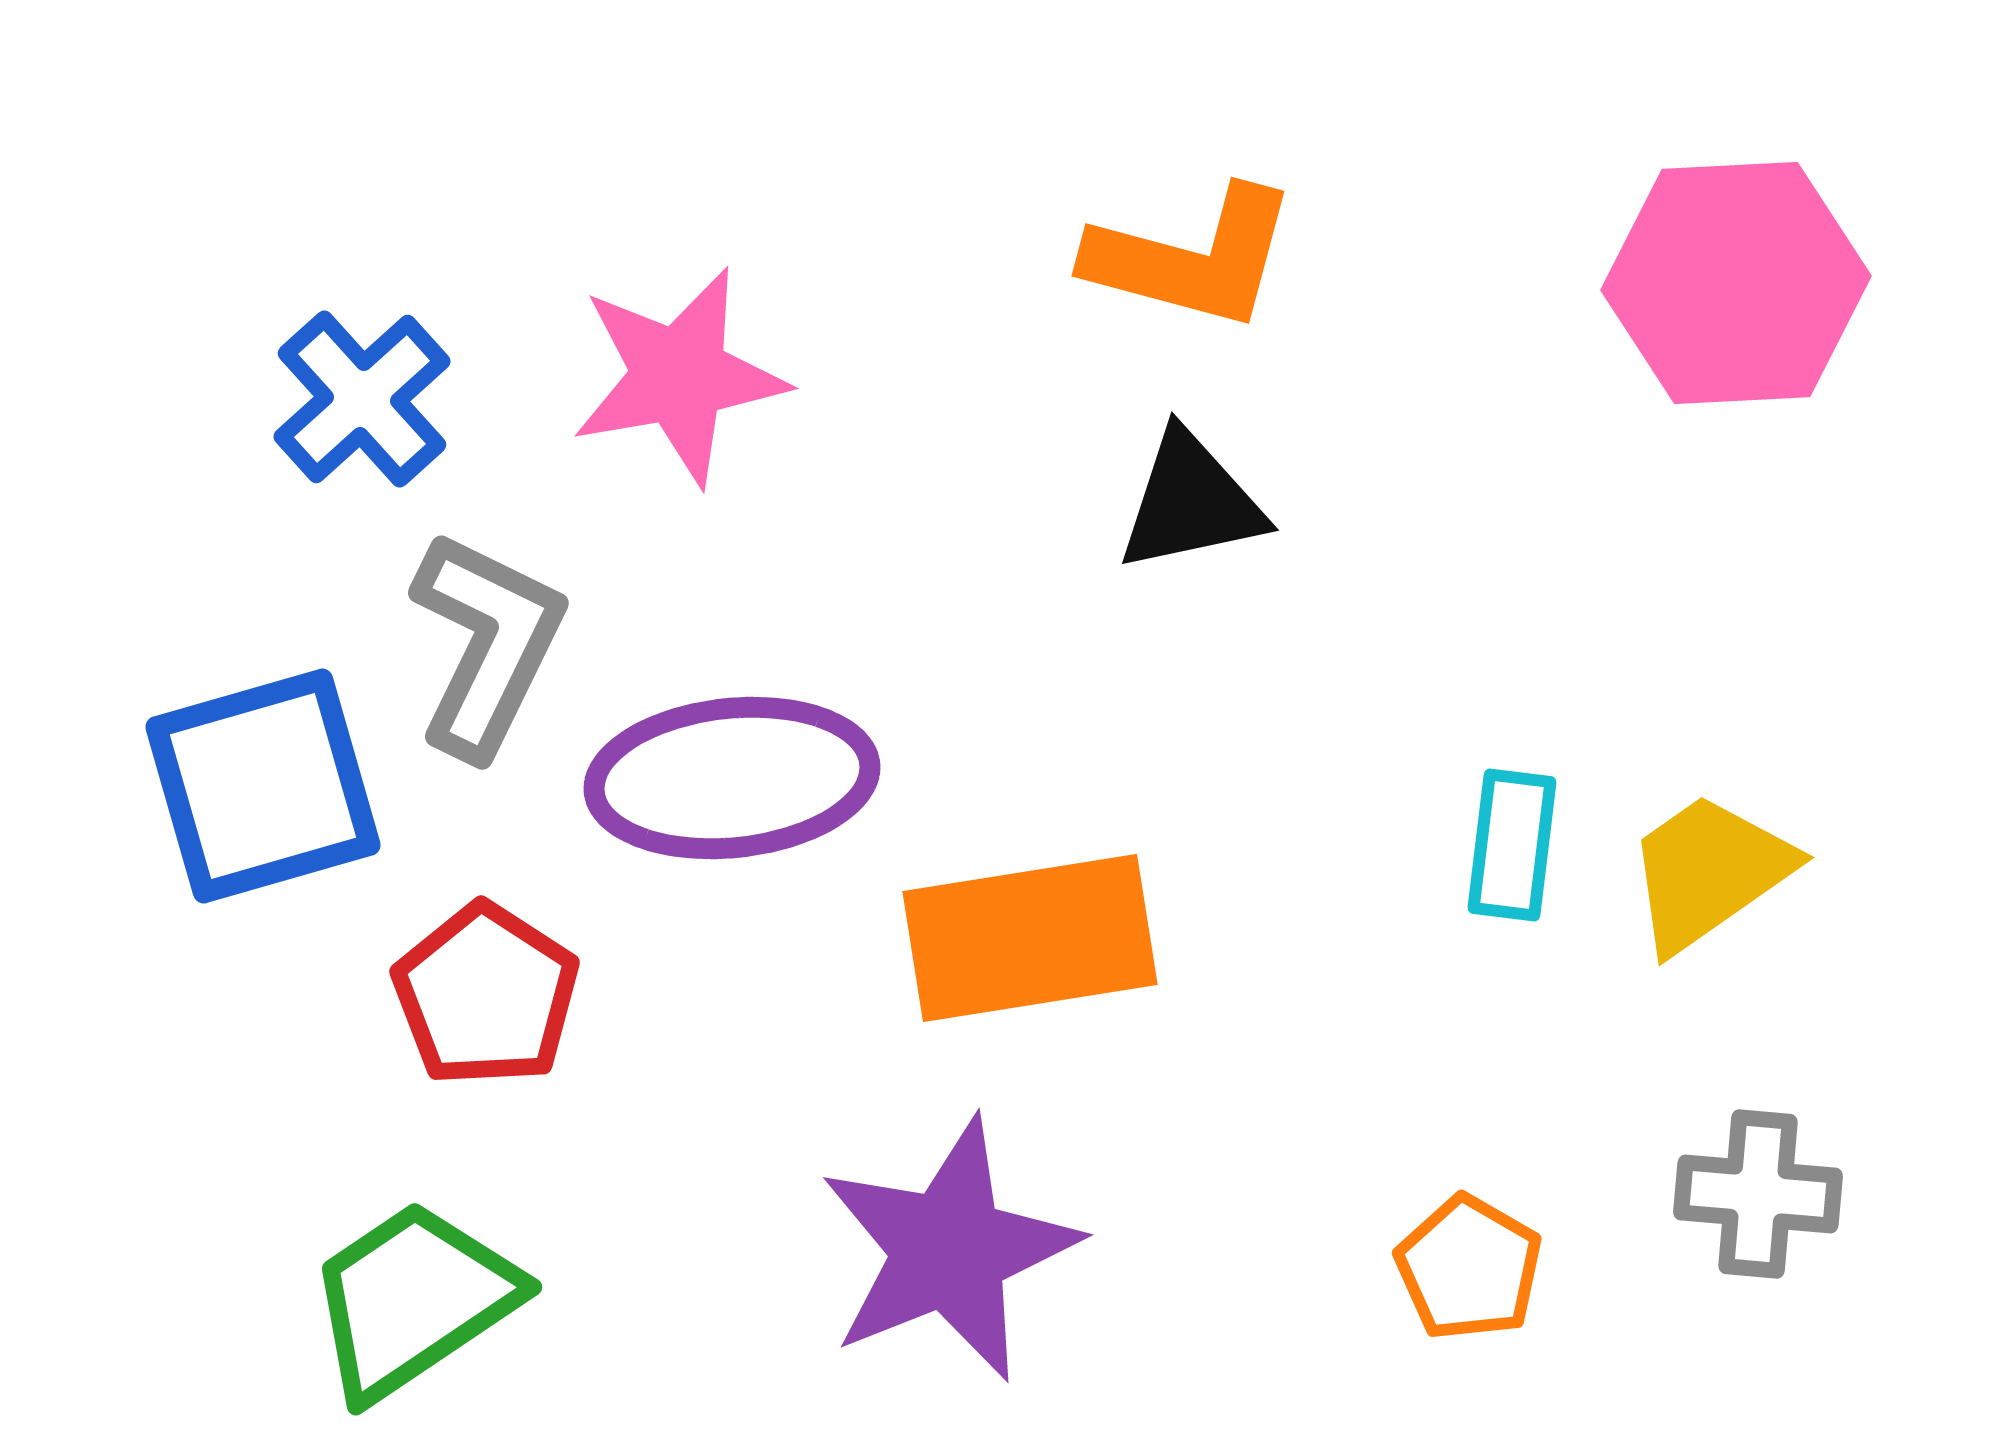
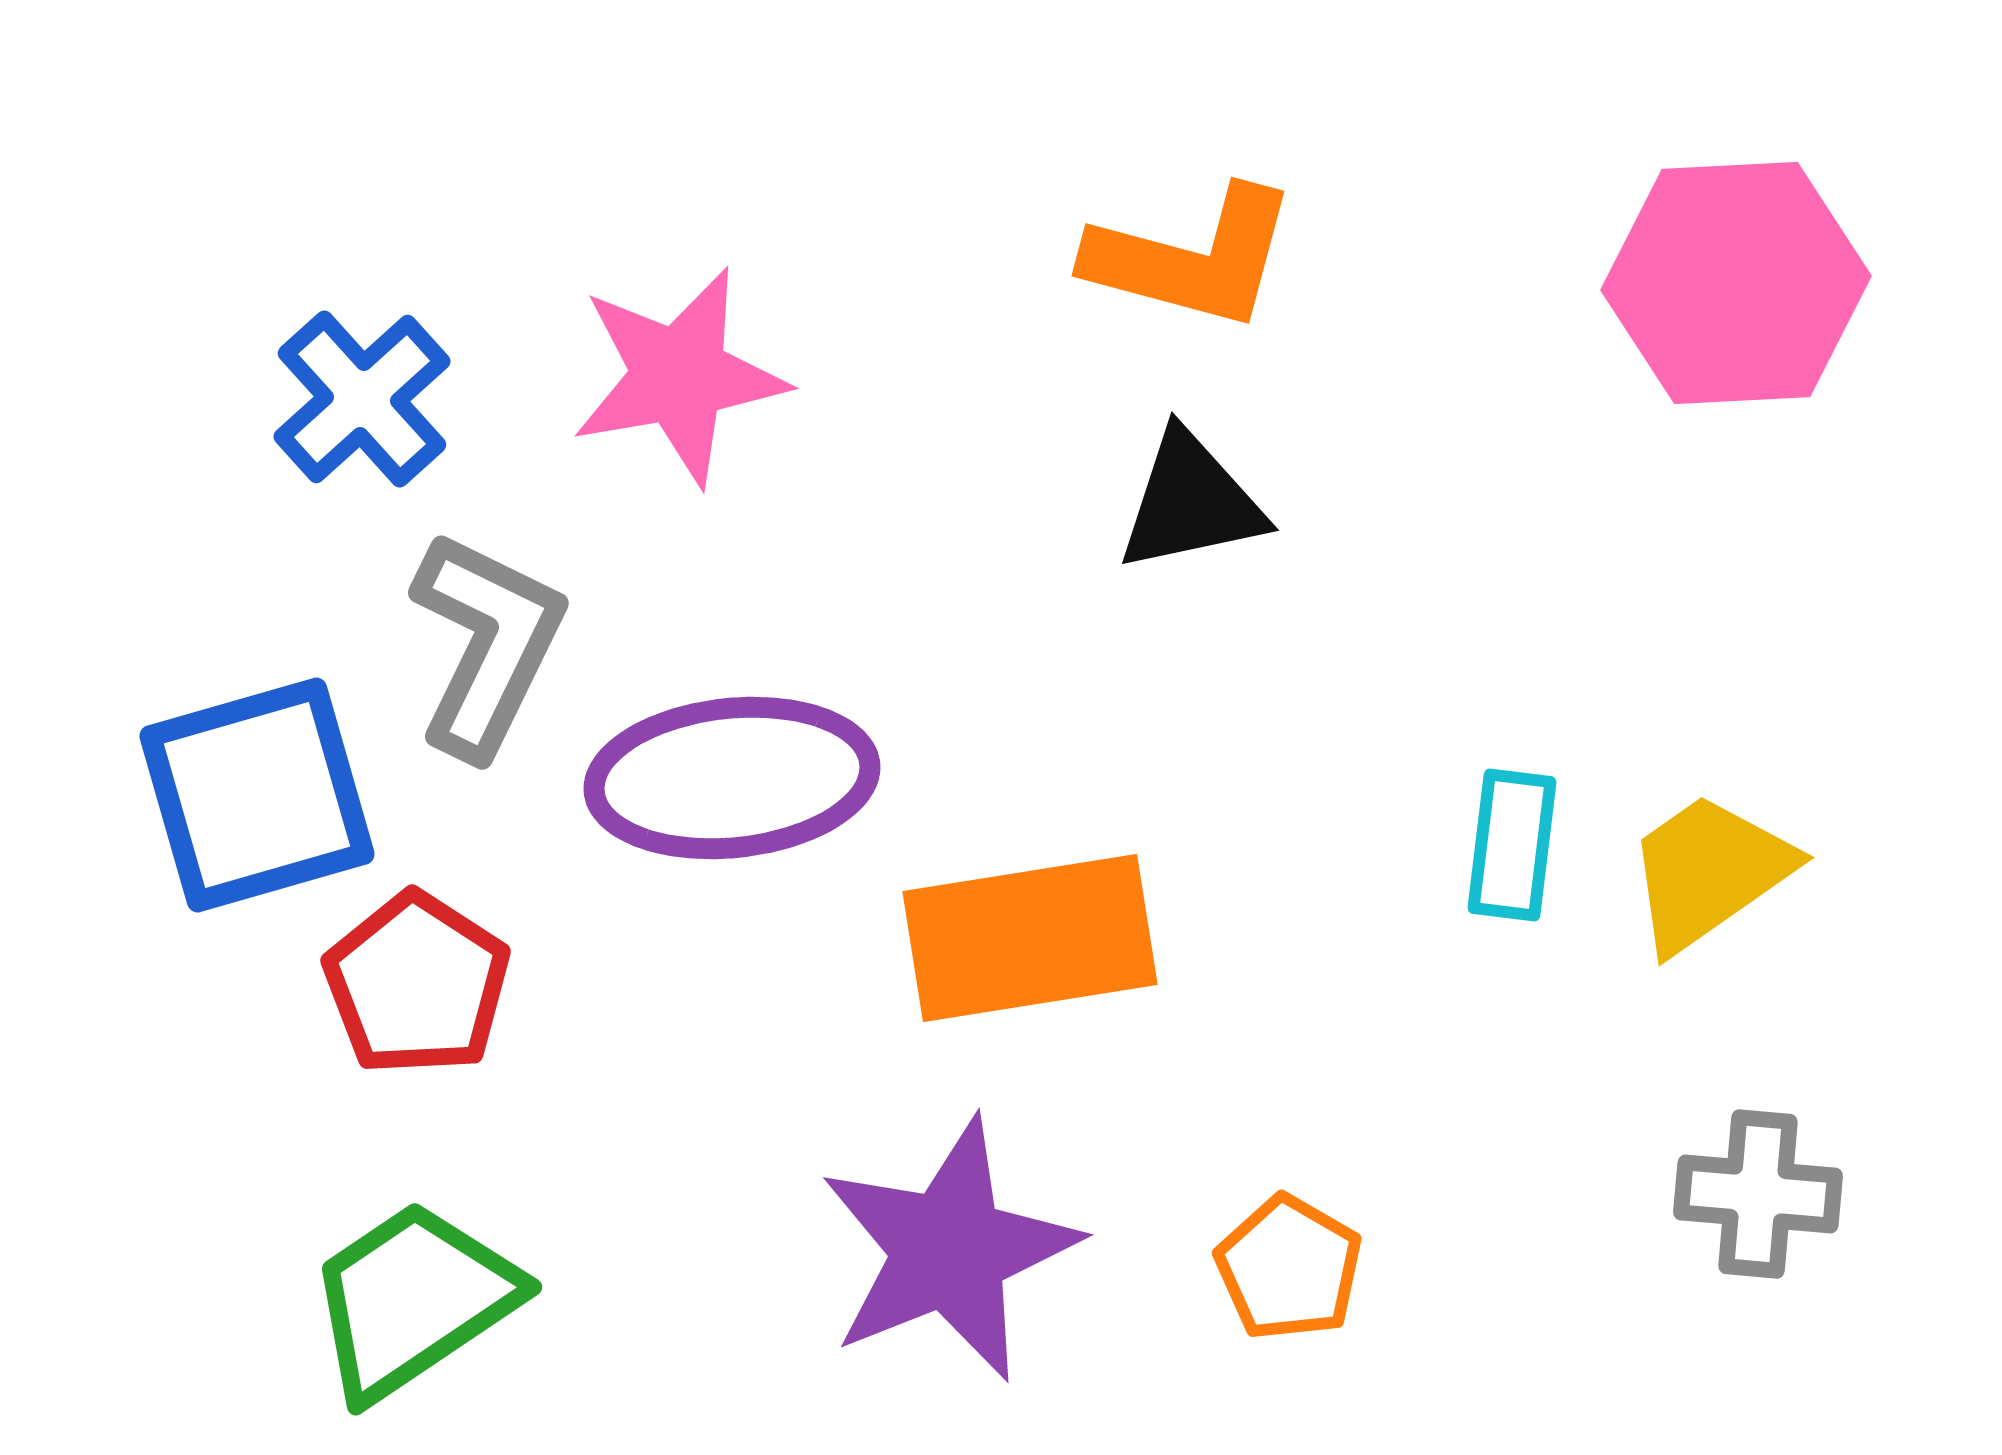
blue square: moved 6 px left, 9 px down
red pentagon: moved 69 px left, 11 px up
orange pentagon: moved 180 px left
